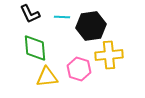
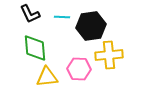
pink hexagon: rotated 15 degrees counterclockwise
